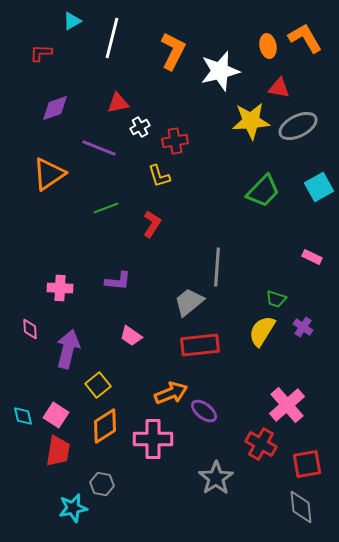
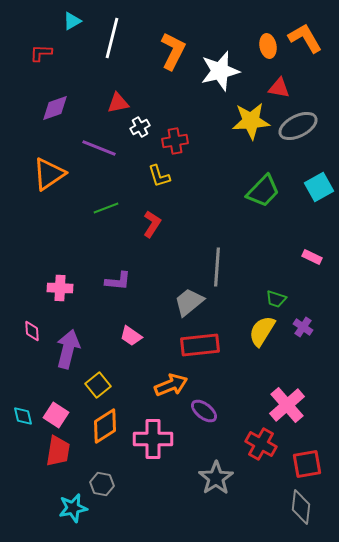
pink diamond at (30, 329): moved 2 px right, 2 px down
orange arrow at (171, 393): moved 8 px up
gray diamond at (301, 507): rotated 12 degrees clockwise
